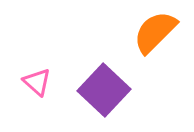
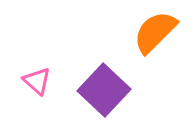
pink triangle: moved 1 px up
